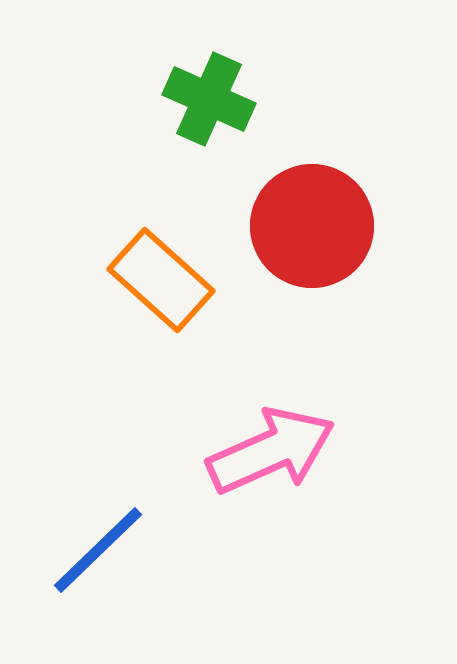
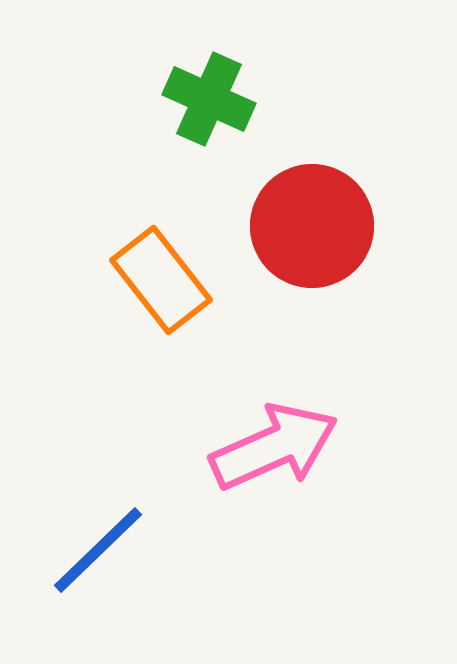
orange rectangle: rotated 10 degrees clockwise
pink arrow: moved 3 px right, 4 px up
